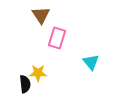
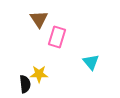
brown triangle: moved 2 px left, 4 px down
pink rectangle: moved 1 px up
yellow star: moved 1 px right, 1 px down
